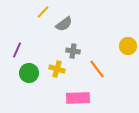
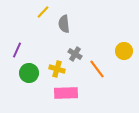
gray semicircle: rotated 120 degrees clockwise
yellow circle: moved 4 px left, 5 px down
gray cross: moved 2 px right, 3 px down; rotated 24 degrees clockwise
pink rectangle: moved 12 px left, 5 px up
